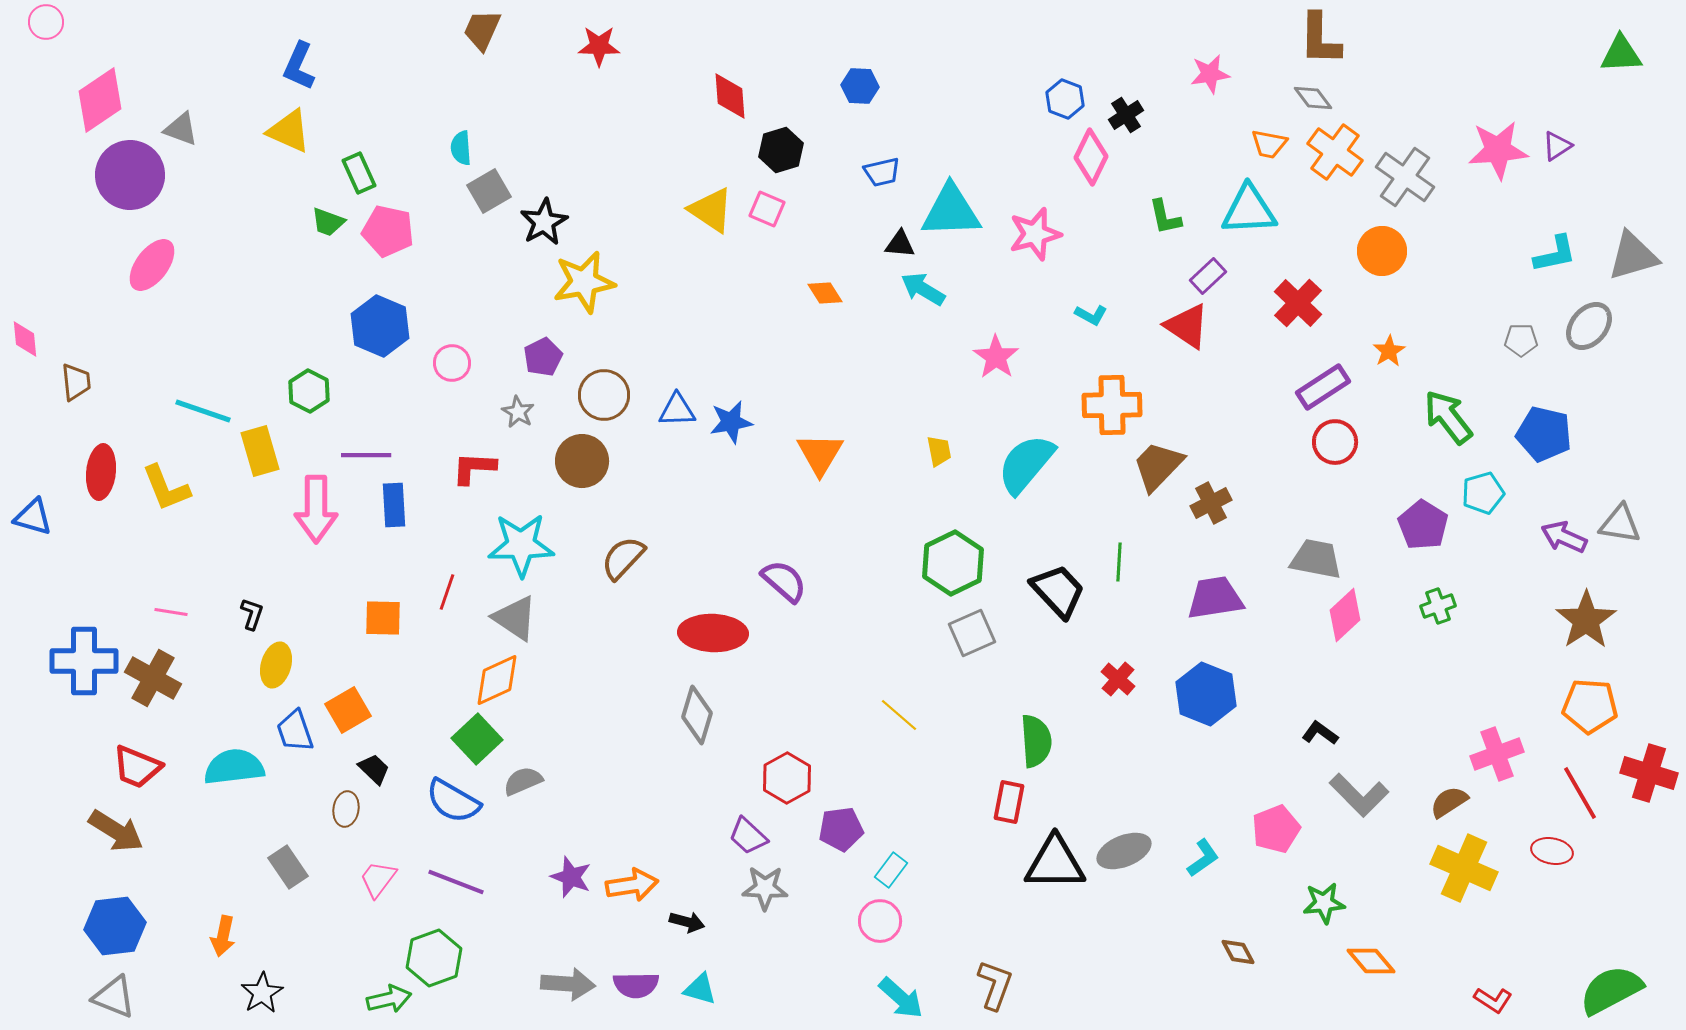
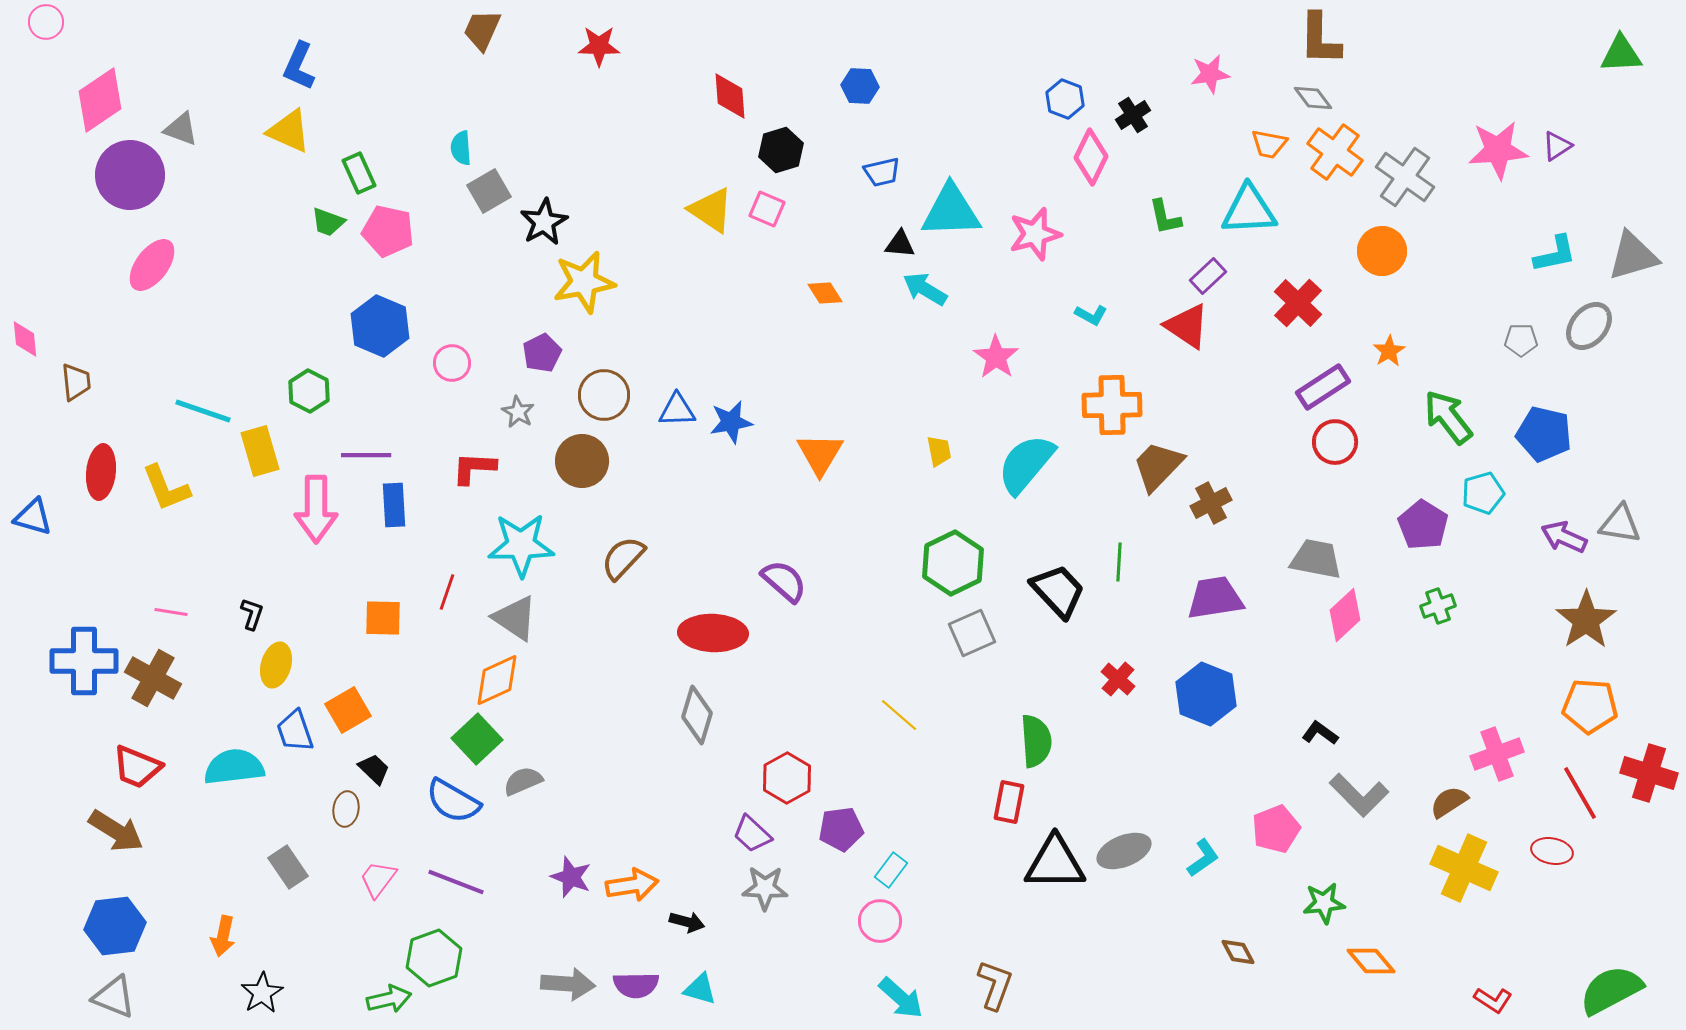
black cross at (1126, 115): moved 7 px right
cyan arrow at (923, 289): moved 2 px right
purple pentagon at (543, 357): moved 1 px left, 4 px up
purple trapezoid at (748, 836): moved 4 px right, 2 px up
